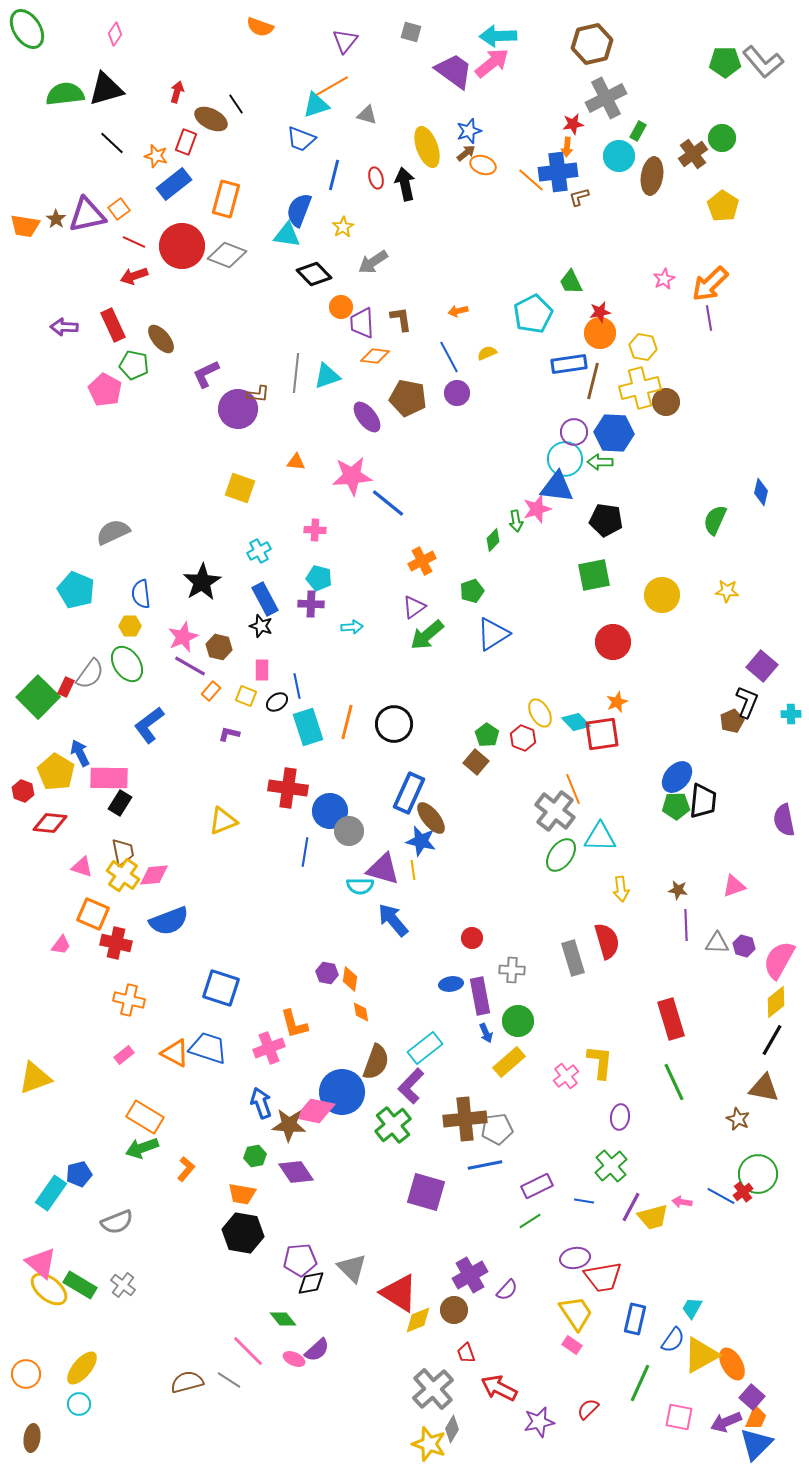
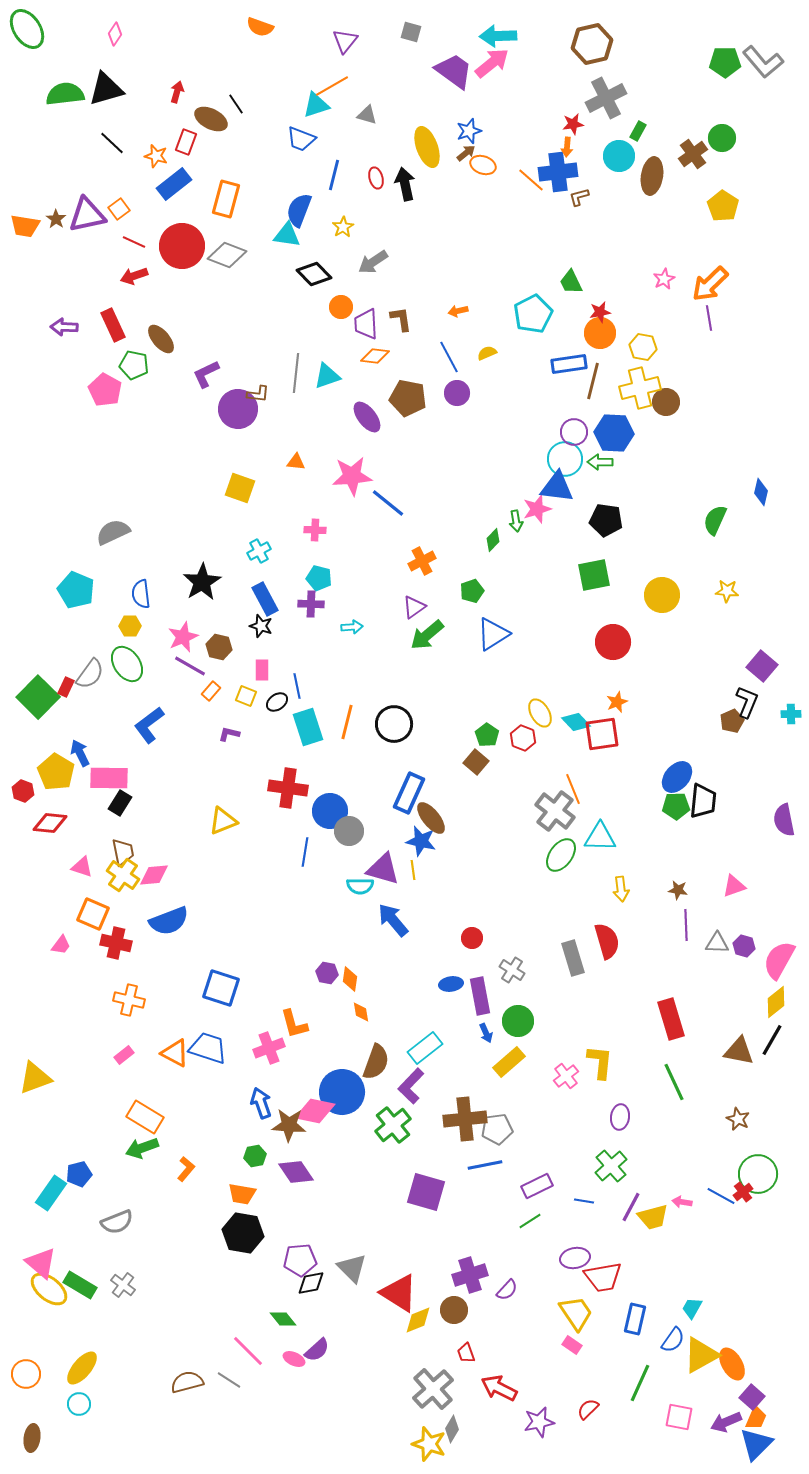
purple trapezoid at (362, 323): moved 4 px right, 1 px down
gray cross at (512, 970): rotated 30 degrees clockwise
brown triangle at (764, 1088): moved 25 px left, 37 px up
purple cross at (470, 1275): rotated 12 degrees clockwise
